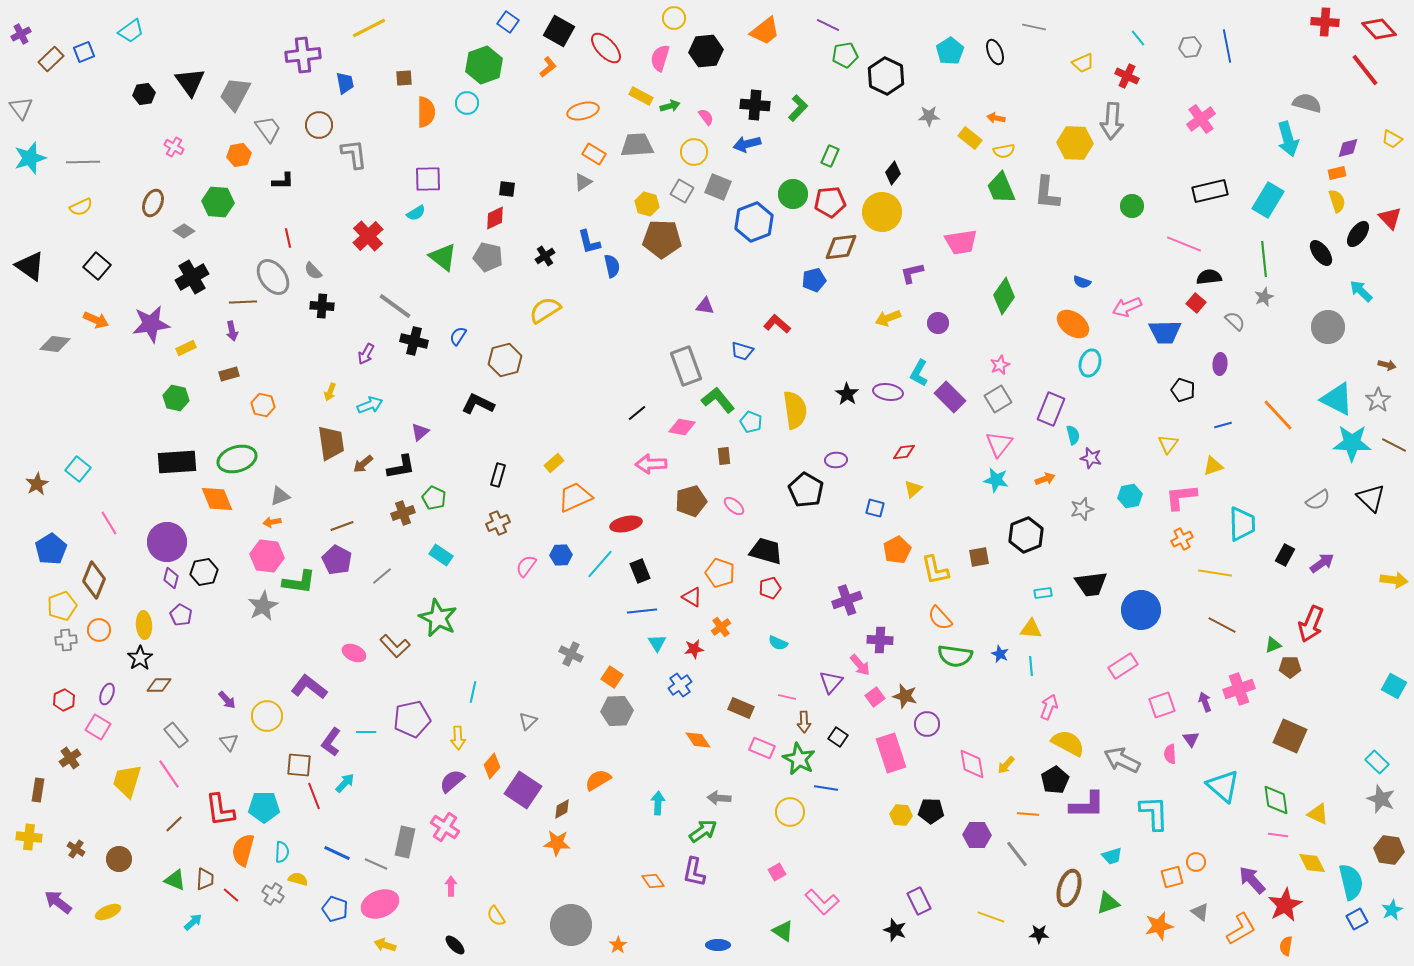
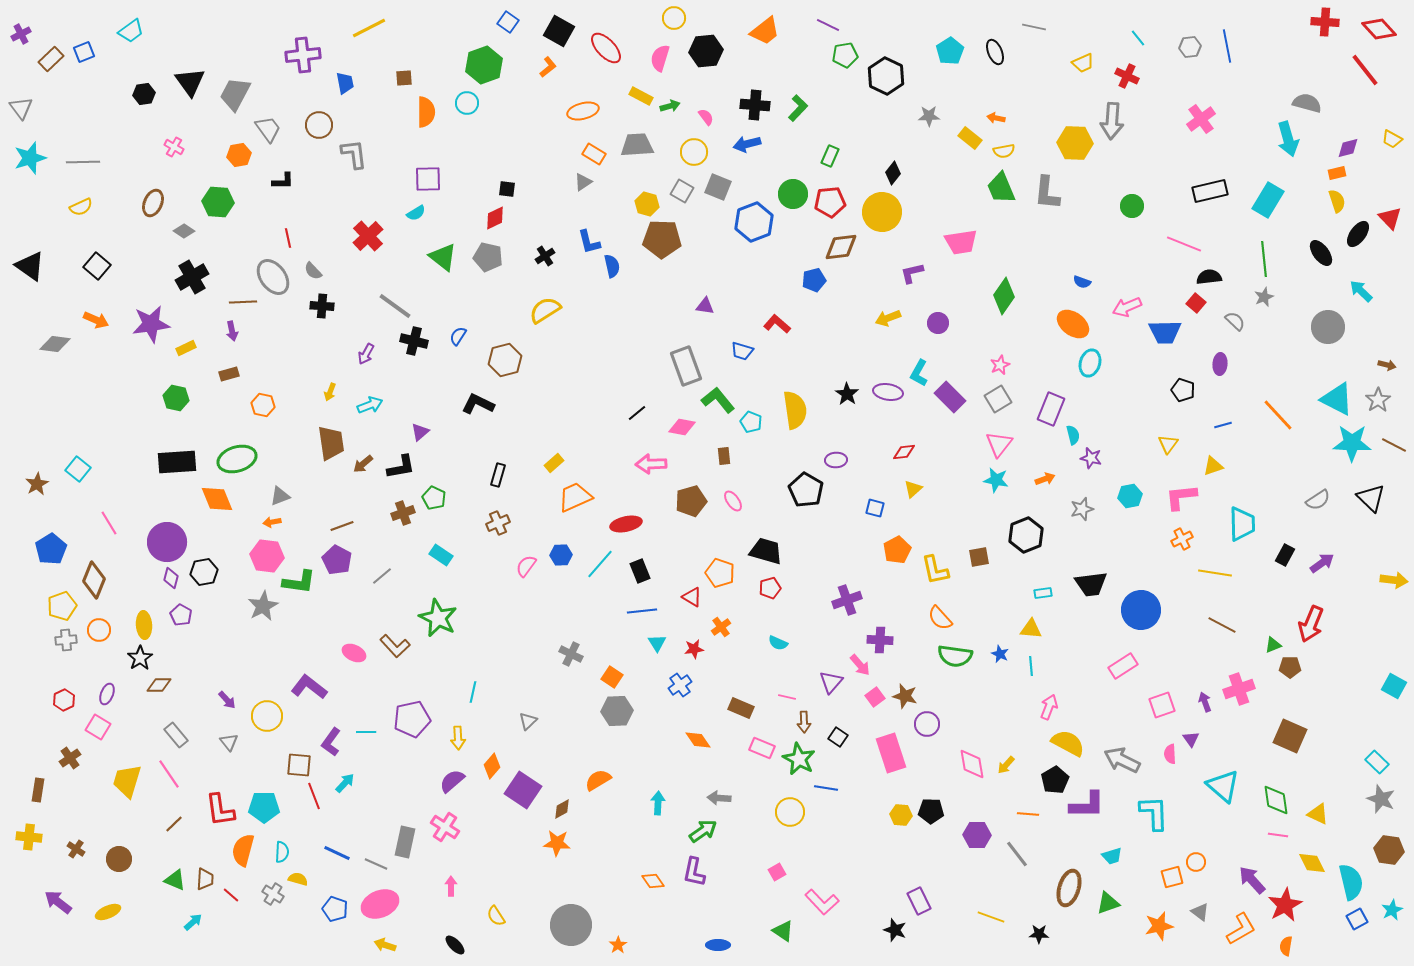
pink ellipse at (734, 506): moved 1 px left, 5 px up; rotated 15 degrees clockwise
